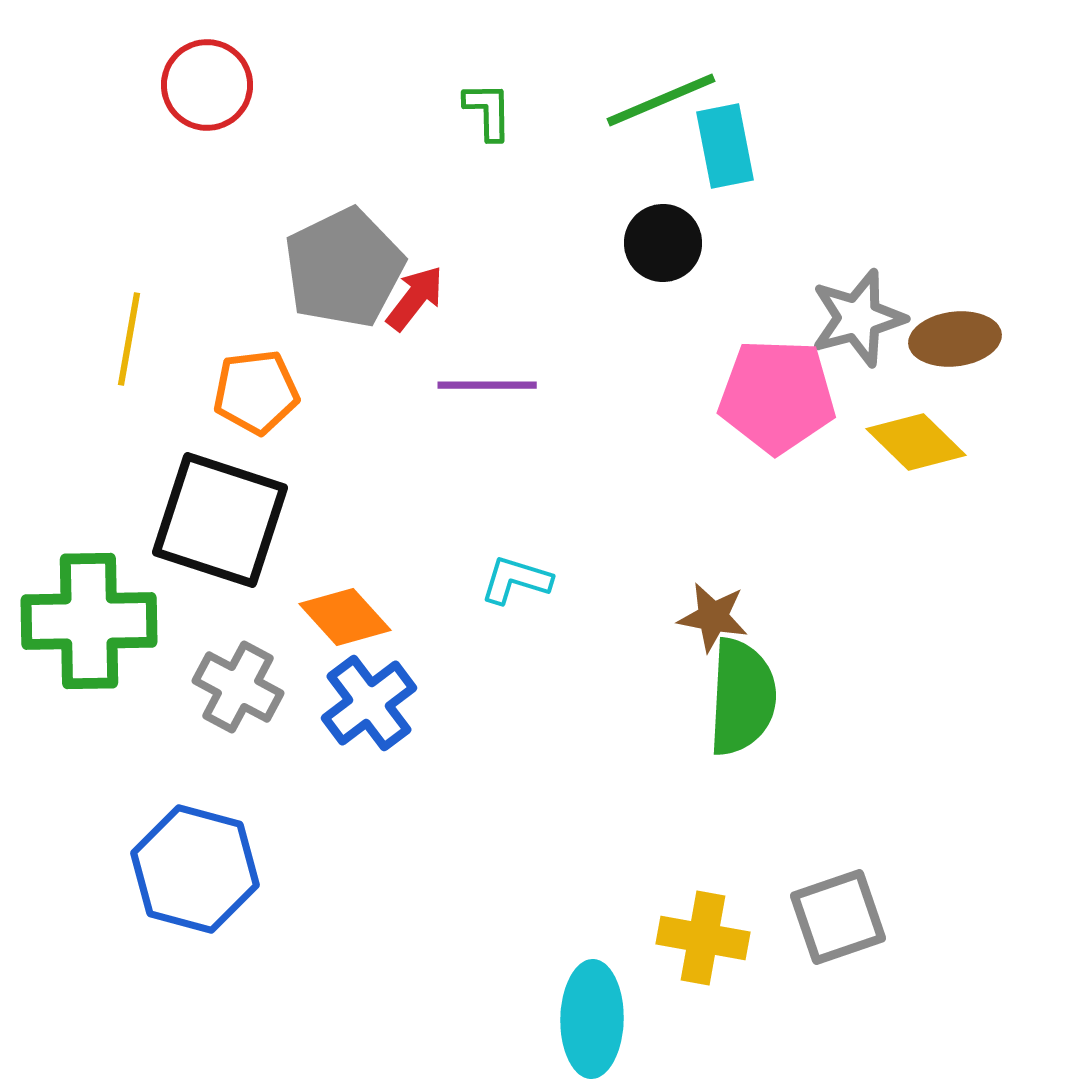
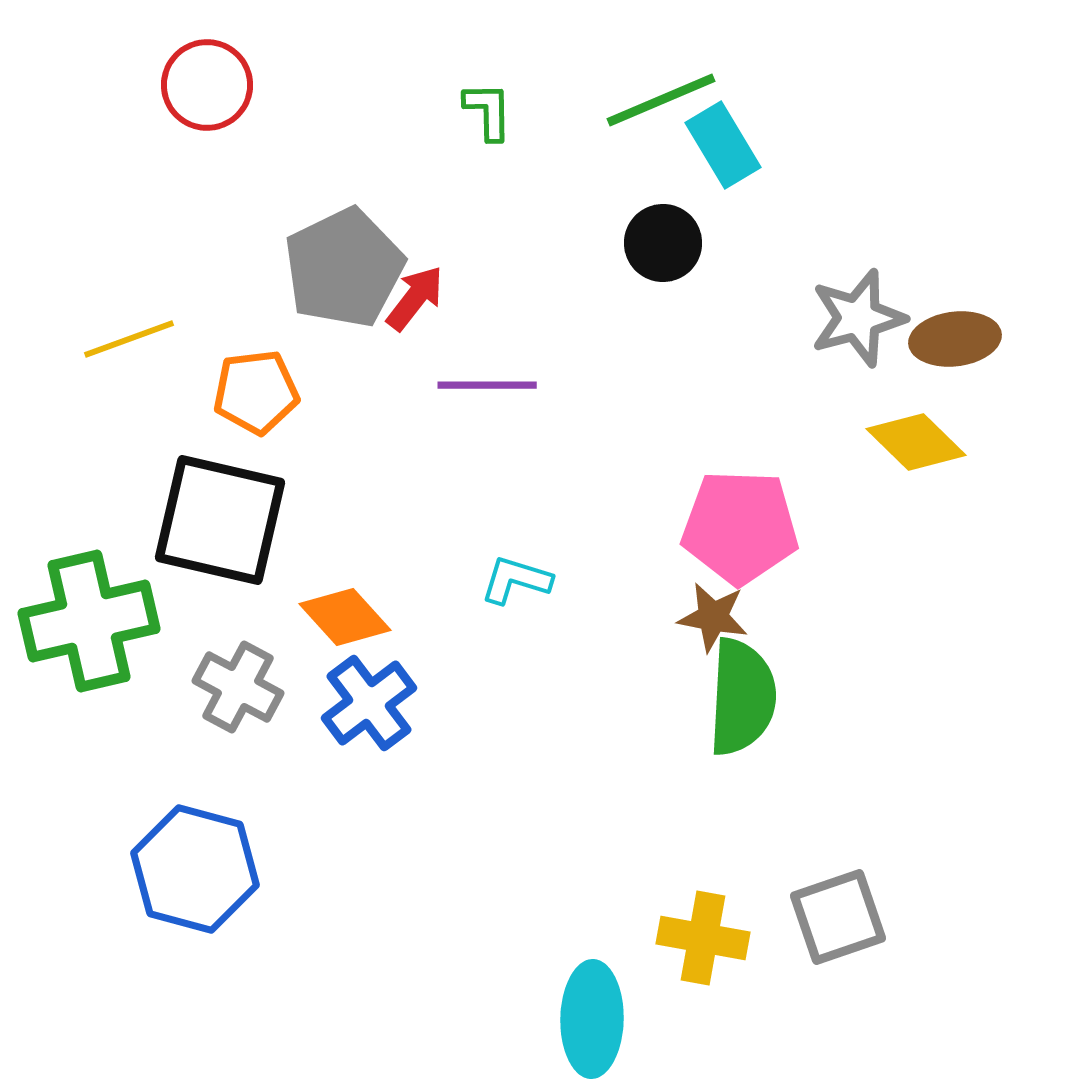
cyan rectangle: moved 2 px left, 1 px up; rotated 20 degrees counterclockwise
yellow line: rotated 60 degrees clockwise
pink pentagon: moved 37 px left, 131 px down
black square: rotated 5 degrees counterclockwise
green cross: rotated 12 degrees counterclockwise
